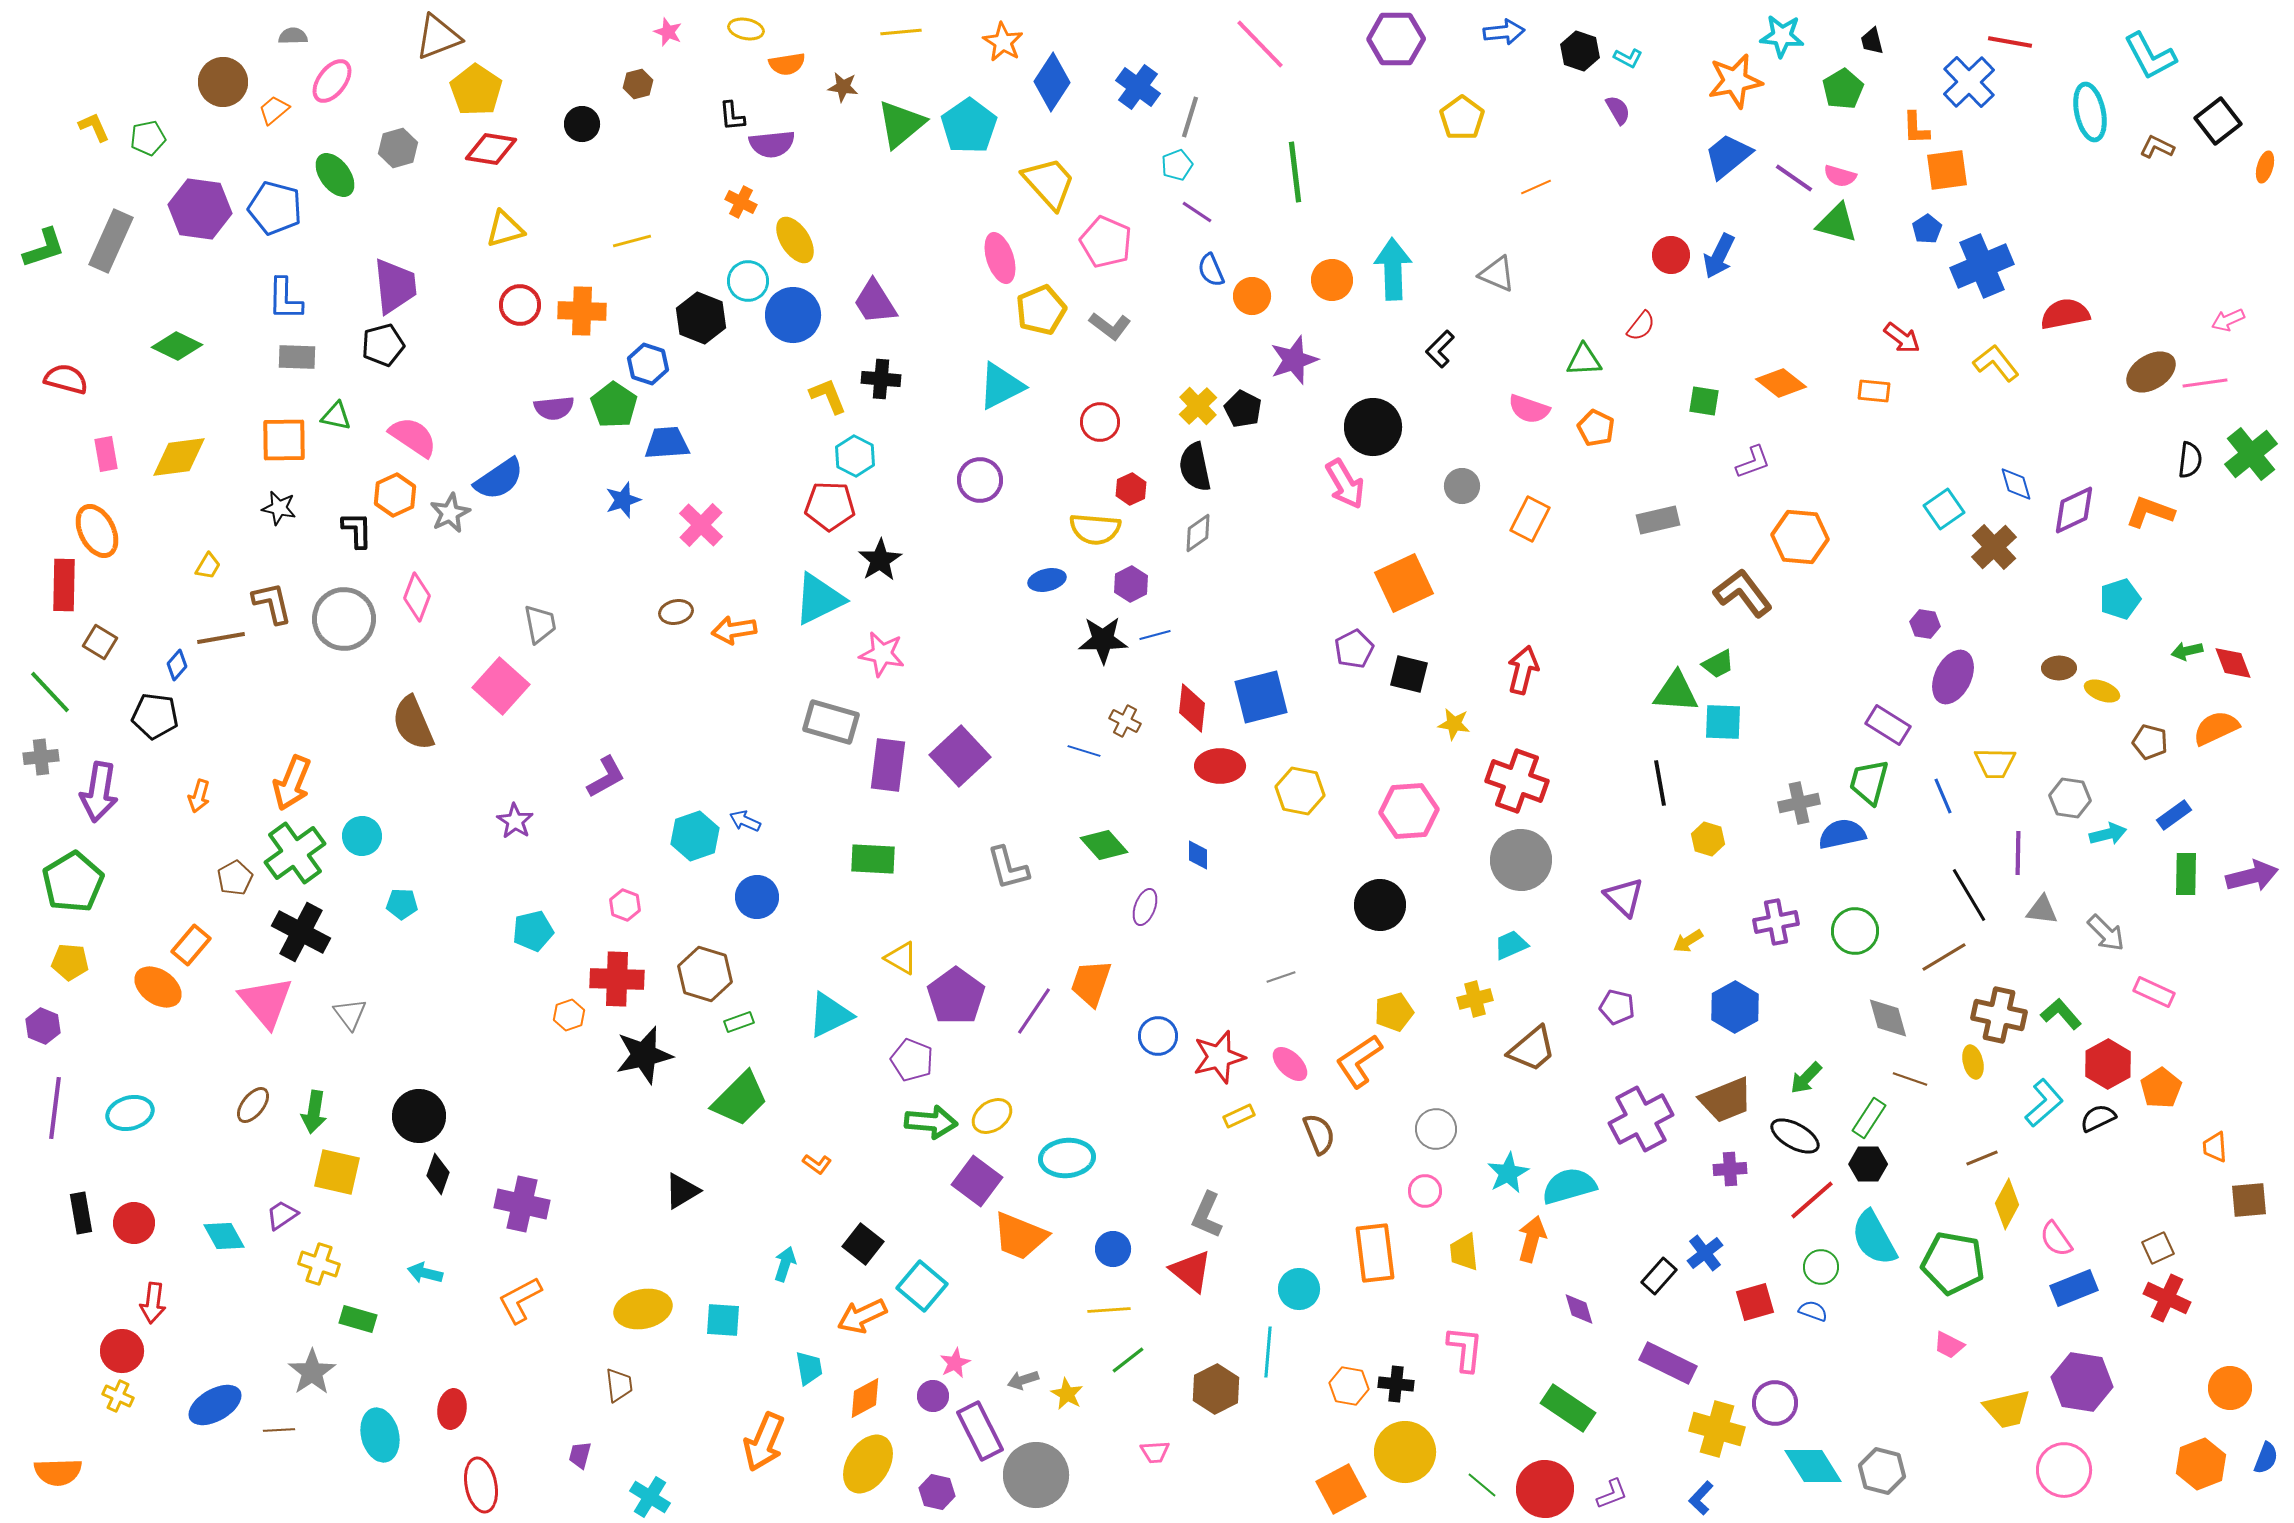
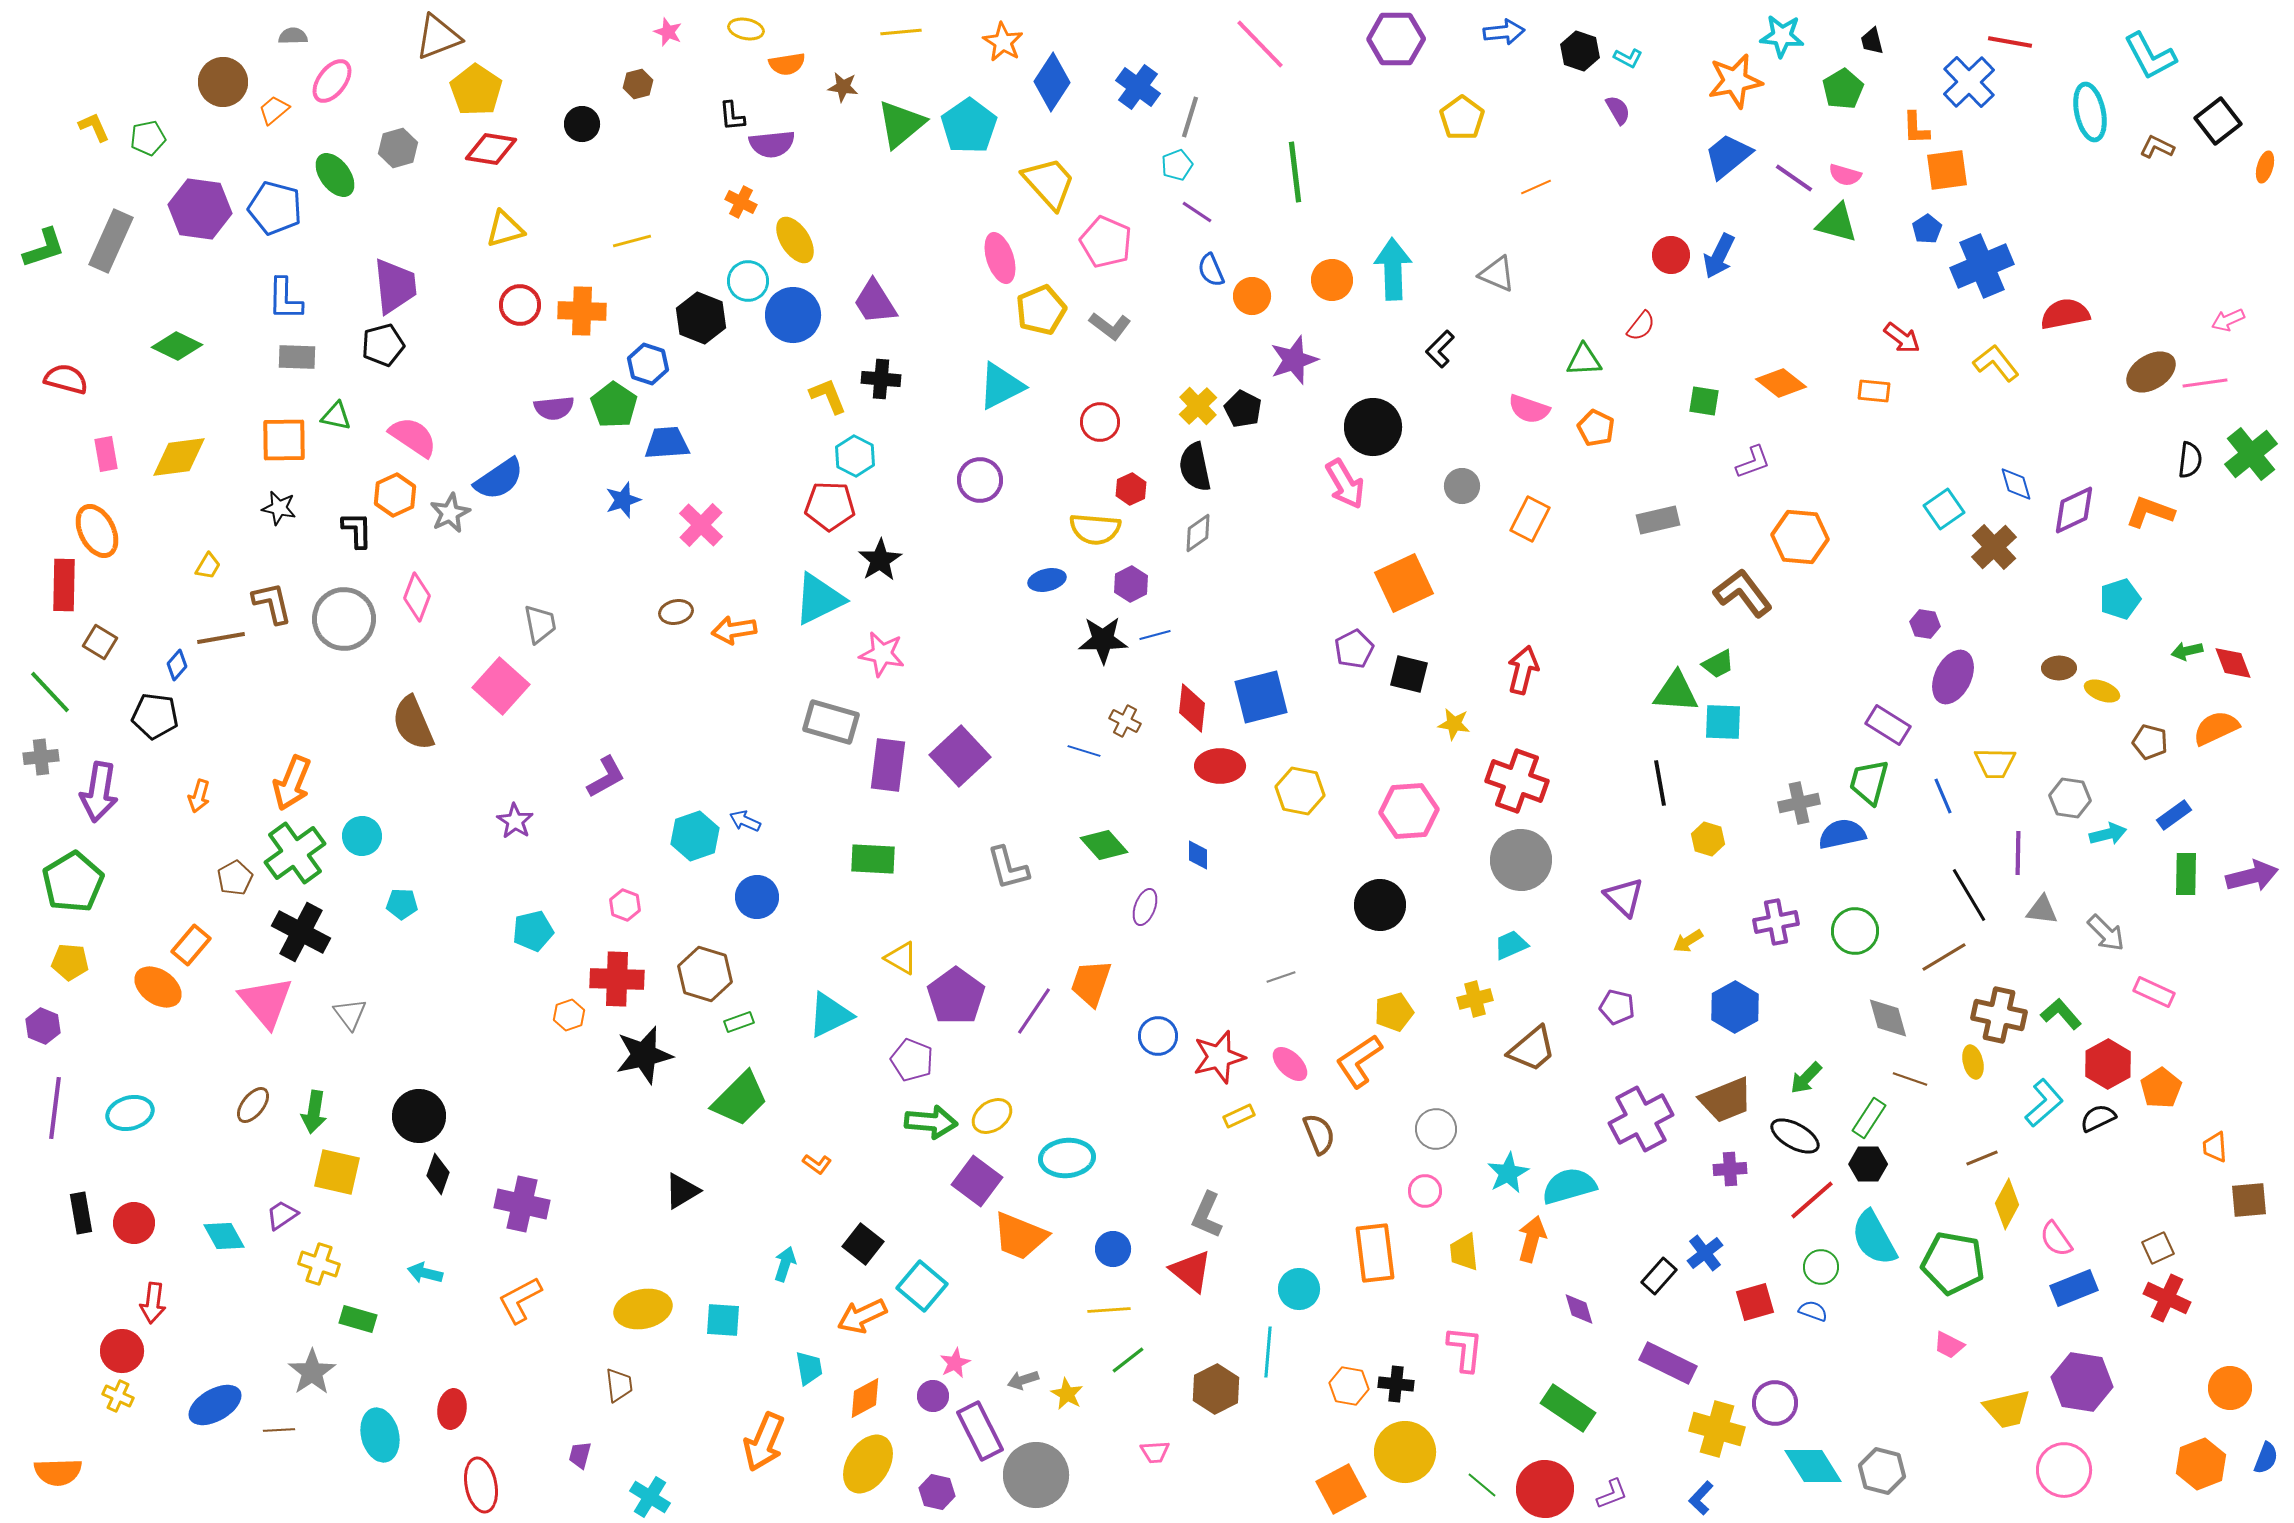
pink semicircle at (1840, 176): moved 5 px right, 1 px up
